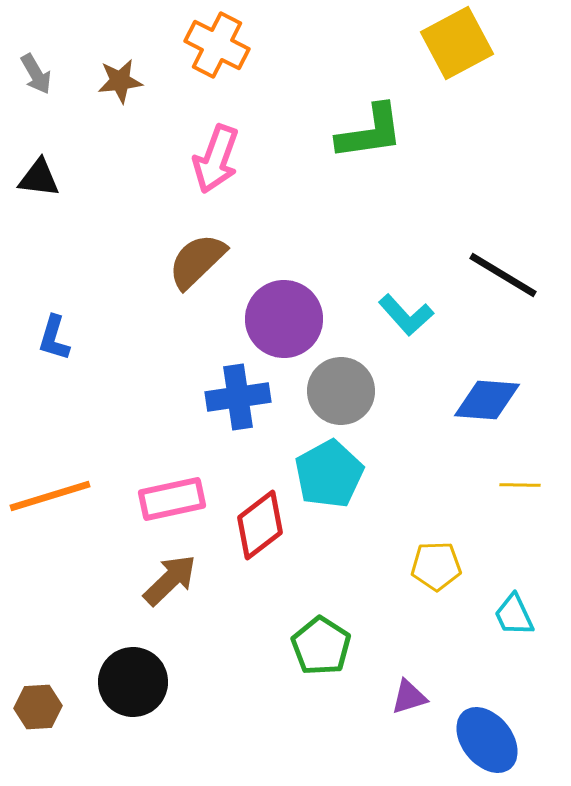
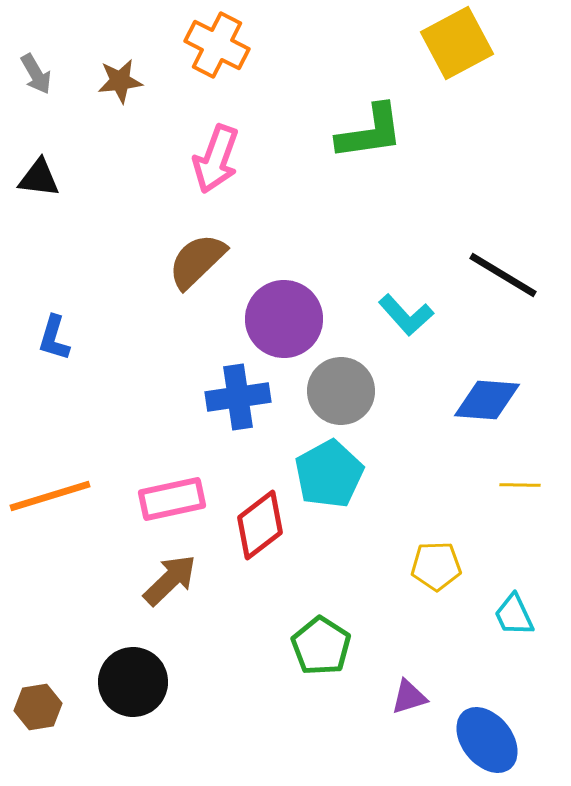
brown hexagon: rotated 6 degrees counterclockwise
